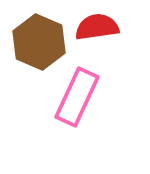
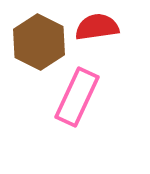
brown hexagon: rotated 4 degrees clockwise
